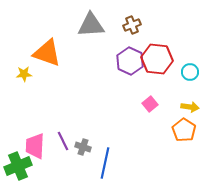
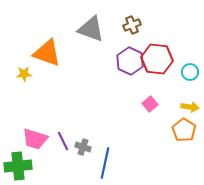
gray triangle: moved 4 px down; rotated 24 degrees clockwise
pink trapezoid: moved 7 px up; rotated 76 degrees counterclockwise
green cross: rotated 16 degrees clockwise
